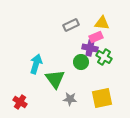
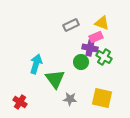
yellow triangle: rotated 14 degrees clockwise
yellow square: rotated 25 degrees clockwise
